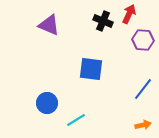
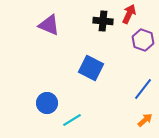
black cross: rotated 18 degrees counterclockwise
purple hexagon: rotated 15 degrees clockwise
blue square: moved 1 px up; rotated 20 degrees clockwise
cyan line: moved 4 px left
orange arrow: moved 2 px right, 5 px up; rotated 28 degrees counterclockwise
